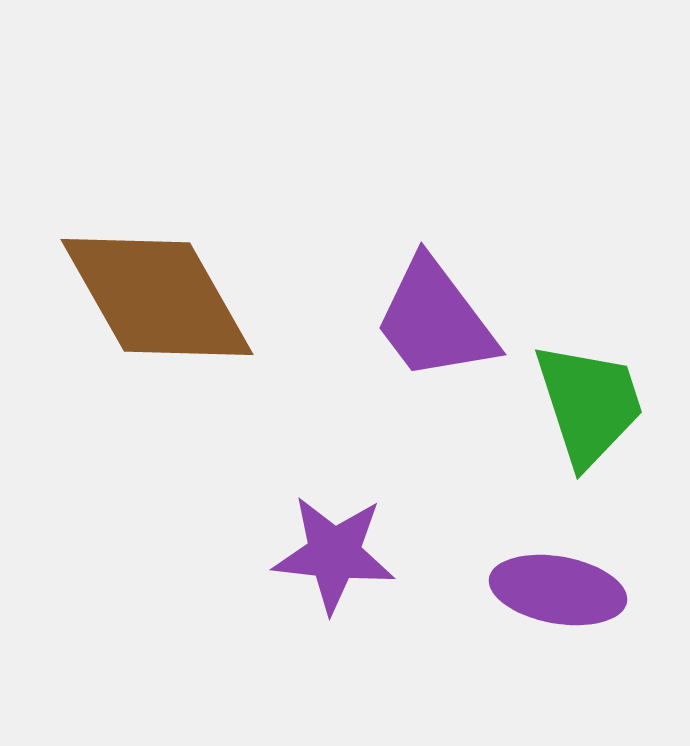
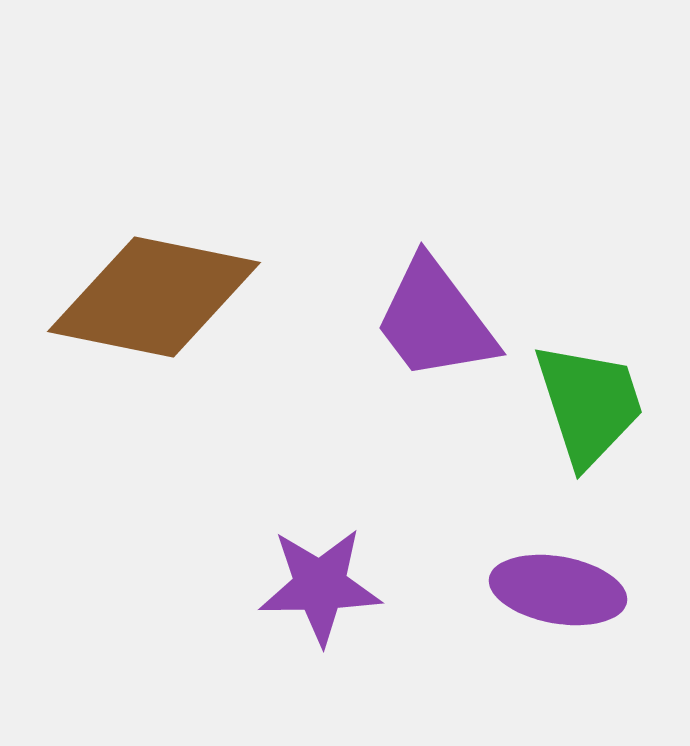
brown diamond: moved 3 px left; rotated 49 degrees counterclockwise
purple star: moved 14 px left, 32 px down; rotated 7 degrees counterclockwise
